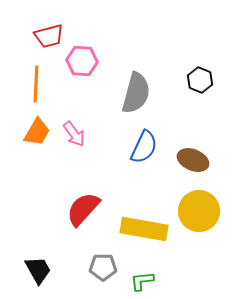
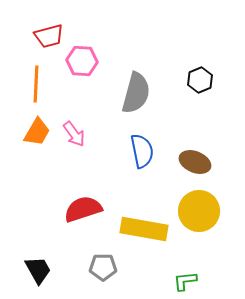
black hexagon: rotated 15 degrees clockwise
blue semicircle: moved 2 px left, 4 px down; rotated 36 degrees counterclockwise
brown ellipse: moved 2 px right, 2 px down
red semicircle: rotated 30 degrees clockwise
green L-shape: moved 43 px right
